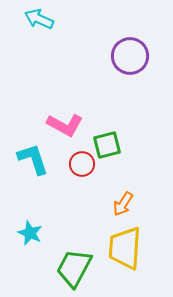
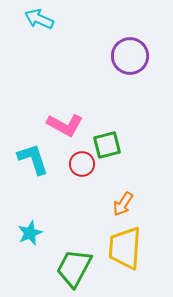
cyan star: rotated 25 degrees clockwise
